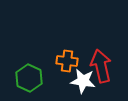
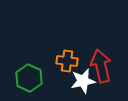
white star: rotated 20 degrees counterclockwise
